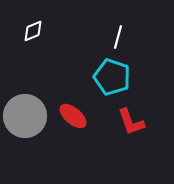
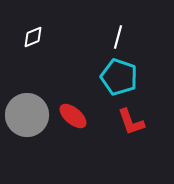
white diamond: moved 6 px down
cyan pentagon: moved 7 px right
gray circle: moved 2 px right, 1 px up
